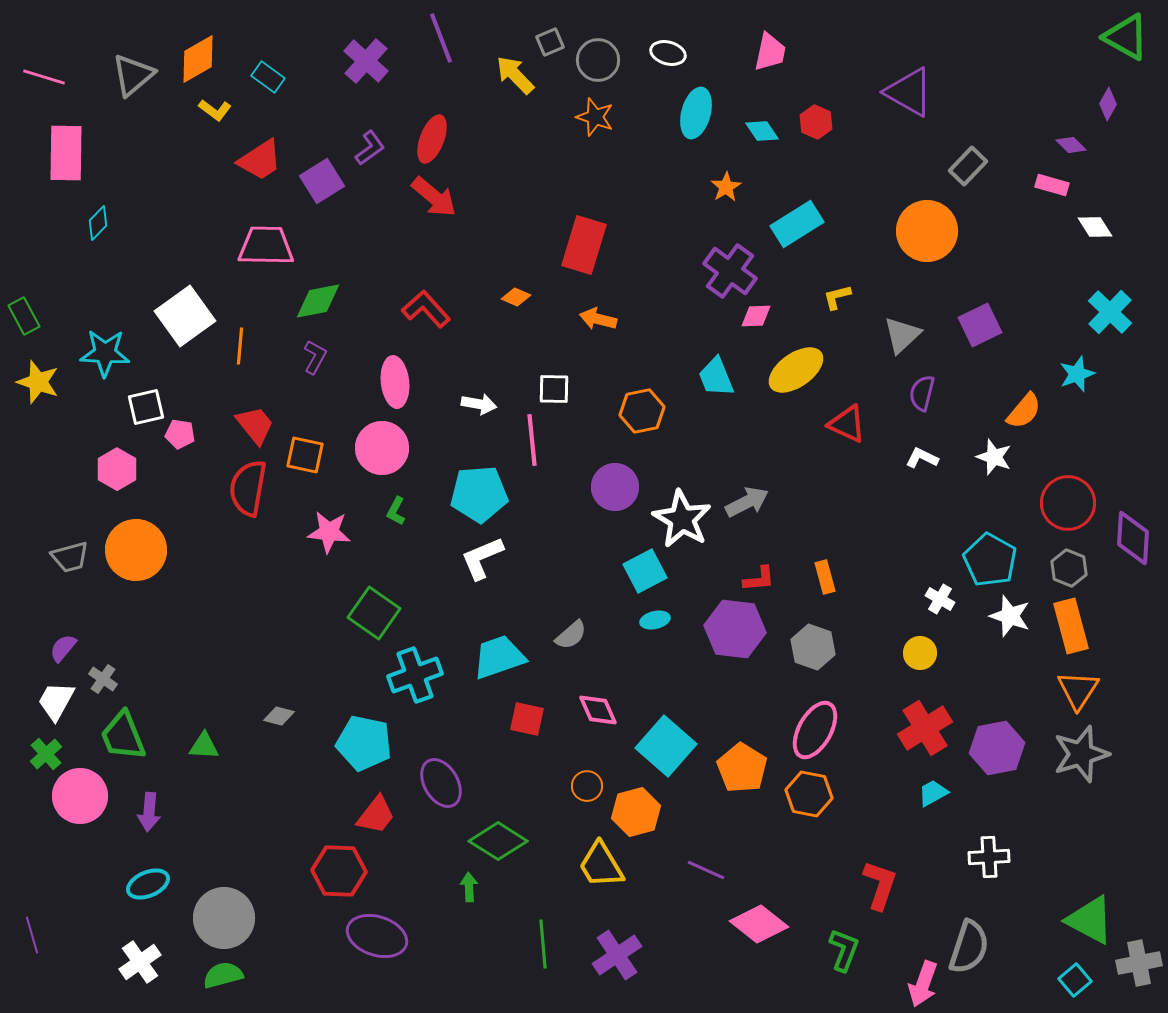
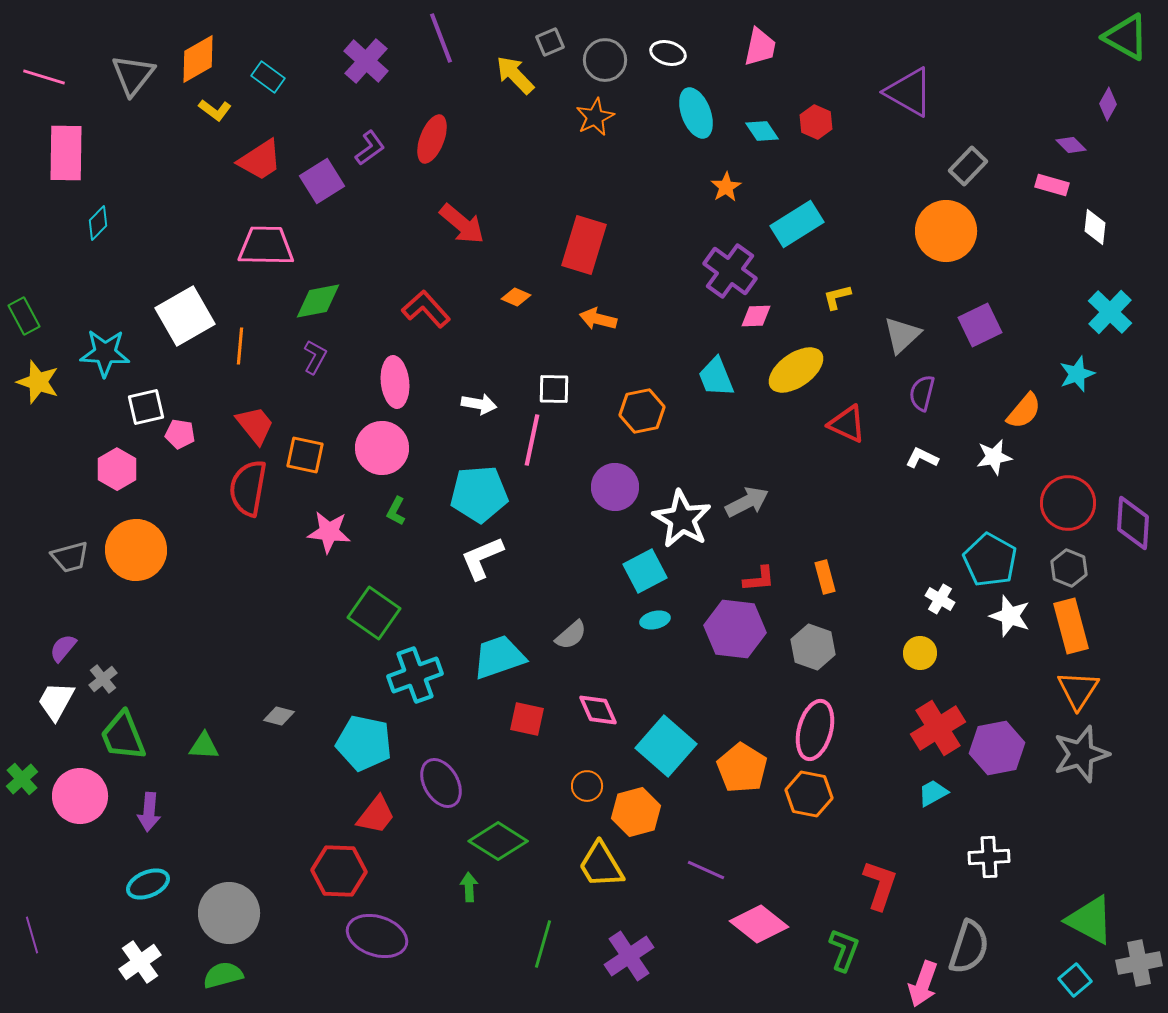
pink trapezoid at (770, 52): moved 10 px left, 5 px up
gray circle at (598, 60): moved 7 px right
gray triangle at (133, 75): rotated 12 degrees counterclockwise
cyan ellipse at (696, 113): rotated 36 degrees counterclockwise
orange star at (595, 117): rotated 27 degrees clockwise
red arrow at (434, 197): moved 28 px right, 27 px down
white diamond at (1095, 227): rotated 39 degrees clockwise
orange circle at (927, 231): moved 19 px right
white square at (185, 316): rotated 6 degrees clockwise
pink line at (532, 440): rotated 18 degrees clockwise
white star at (994, 457): rotated 30 degrees counterclockwise
purple diamond at (1133, 538): moved 15 px up
gray cross at (103, 679): rotated 16 degrees clockwise
red cross at (925, 728): moved 13 px right
pink ellipse at (815, 730): rotated 14 degrees counterclockwise
green cross at (46, 754): moved 24 px left, 25 px down
gray circle at (224, 918): moved 5 px right, 5 px up
green line at (543, 944): rotated 21 degrees clockwise
purple cross at (617, 955): moved 12 px right, 1 px down
